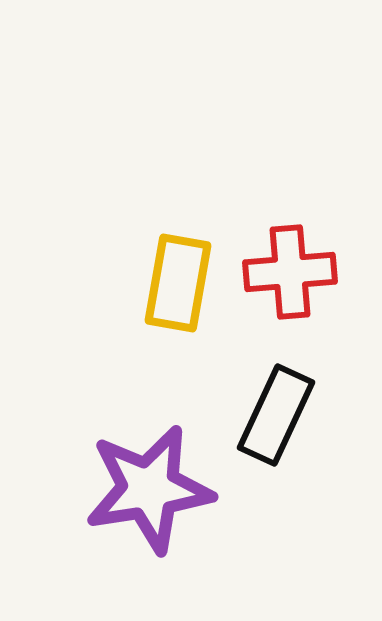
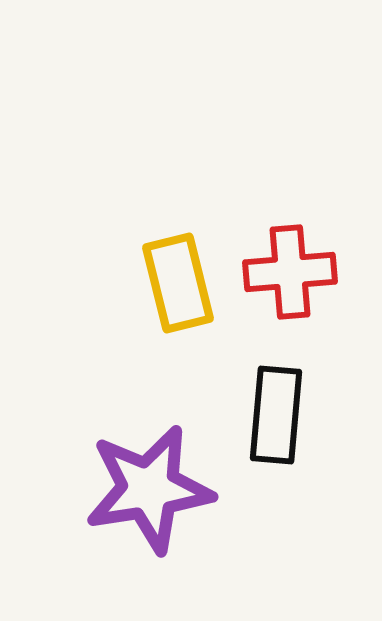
yellow rectangle: rotated 24 degrees counterclockwise
black rectangle: rotated 20 degrees counterclockwise
